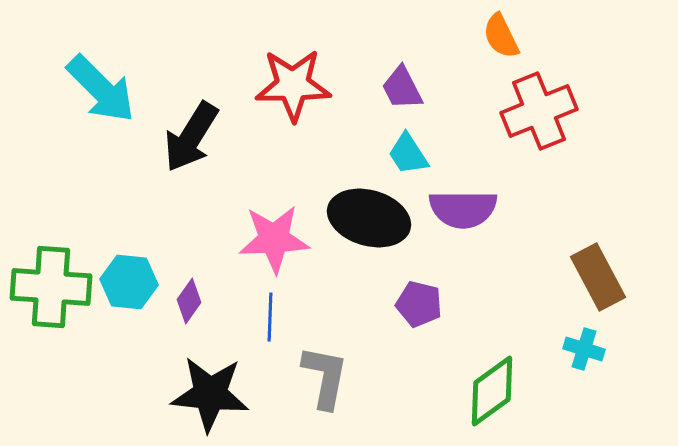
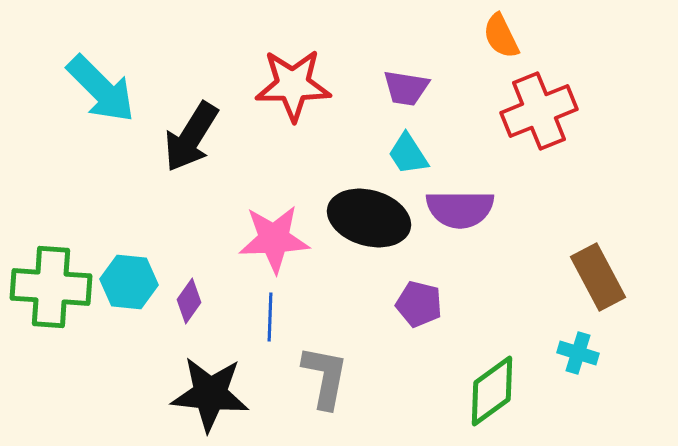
purple trapezoid: moved 4 px right; rotated 54 degrees counterclockwise
purple semicircle: moved 3 px left
cyan cross: moved 6 px left, 4 px down
